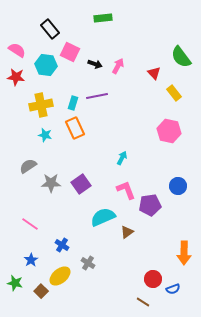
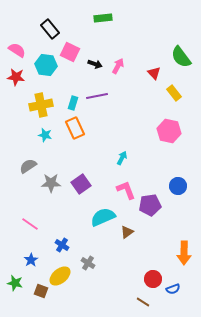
brown square: rotated 24 degrees counterclockwise
